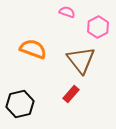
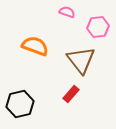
pink hexagon: rotated 20 degrees clockwise
orange semicircle: moved 2 px right, 3 px up
